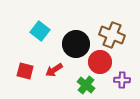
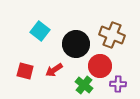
red circle: moved 4 px down
purple cross: moved 4 px left, 4 px down
green cross: moved 2 px left
